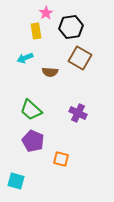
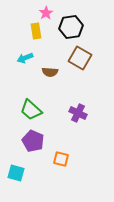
cyan square: moved 8 px up
